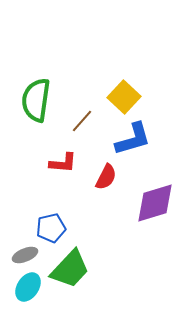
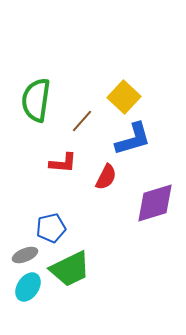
green trapezoid: rotated 21 degrees clockwise
